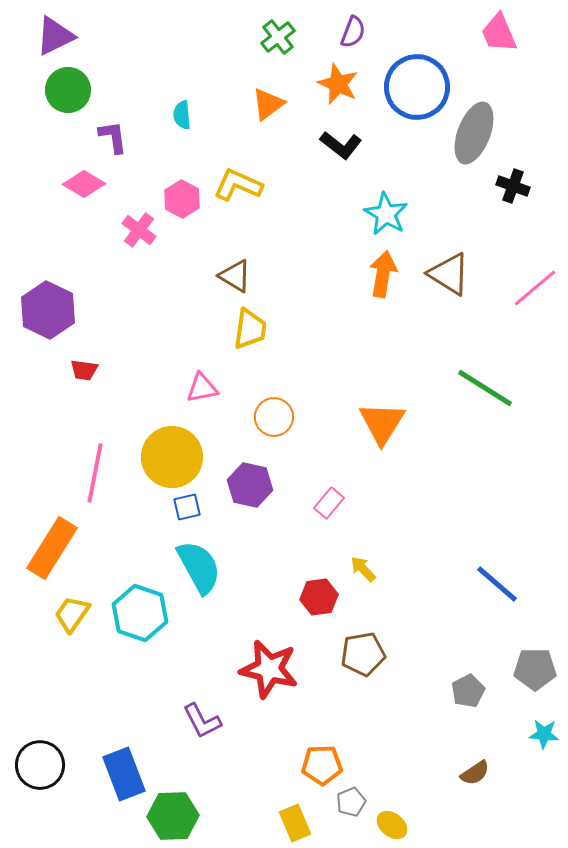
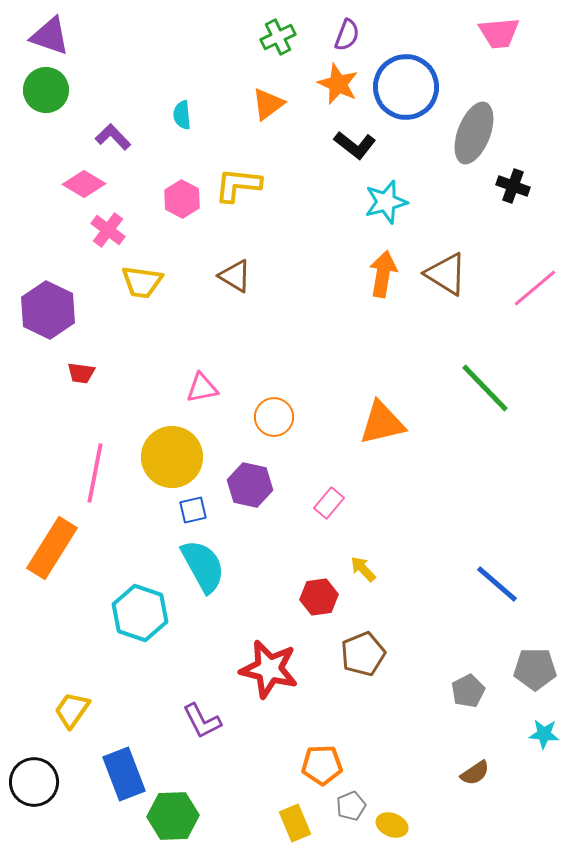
purple semicircle at (353, 32): moved 6 px left, 3 px down
pink trapezoid at (499, 33): rotated 72 degrees counterclockwise
purple triangle at (55, 36): moved 5 px left; rotated 45 degrees clockwise
green cross at (278, 37): rotated 12 degrees clockwise
blue circle at (417, 87): moved 11 px left
green circle at (68, 90): moved 22 px left
purple L-shape at (113, 137): rotated 36 degrees counterclockwise
black L-shape at (341, 145): moved 14 px right
yellow L-shape at (238, 185): rotated 18 degrees counterclockwise
cyan star at (386, 214): moved 12 px up; rotated 27 degrees clockwise
pink cross at (139, 230): moved 31 px left
brown triangle at (449, 274): moved 3 px left
yellow trapezoid at (250, 329): moved 108 px left, 47 px up; rotated 90 degrees clockwise
red trapezoid at (84, 370): moved 3 px left, 3 px down
green line at (485, 388): rotated 14 degrees clockwise
orange triangle at (382, 423): rotated 45 degrees clockwise
blue square at (187, 507): moved 6 px right, 3 px down
cyan semicircle at (199, 567): moved 4 px right, 1 px up
yellow trapezoid at (72, 614): moved 96 px down
brown pentagon at (363, 654): rotated 12 degrees counterclockwise
black circle at (40, 765): moved 6 px left, 17 px down
gray pentagon at (351, 802): moved 4 px down
yellow ellipse at (392, 825): rotated 16 degrees counterclockwise
